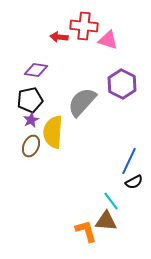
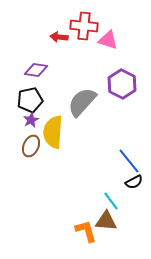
blue line: rotated 64 degrees counterclockwise
